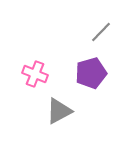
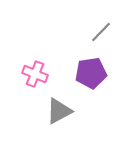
purple pentagon: rotated 8 degrees clockwise
